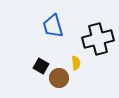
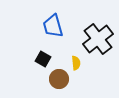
black cross: rotated 24 degrees counterclockwise
black square: moved 2 px right, 7 px up
brown circle: moved 1 px down
